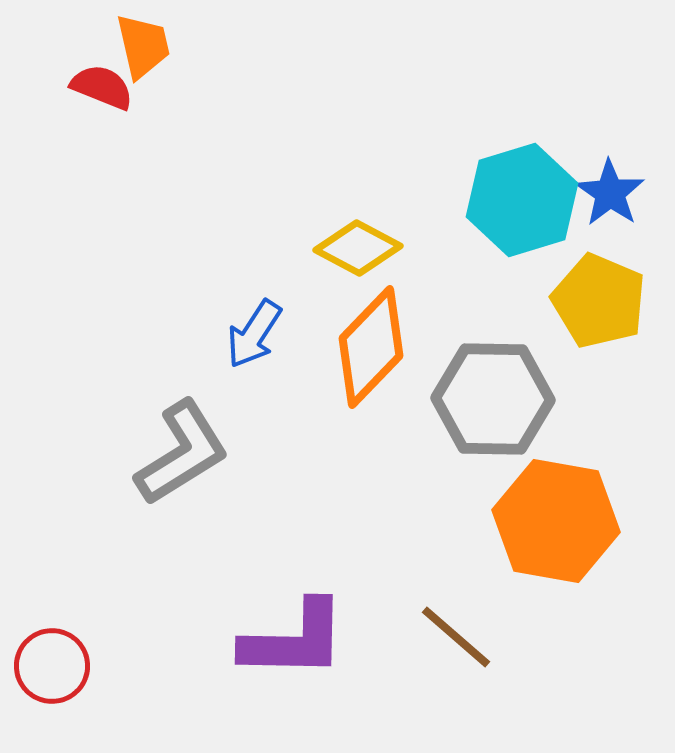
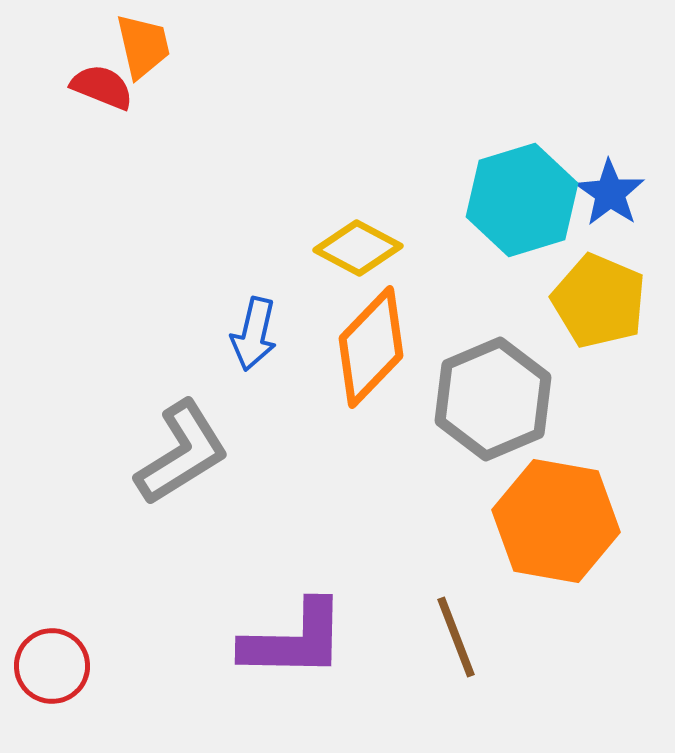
blue arrow: rotated 20 degrees counterclockwise
gray hexagon: rotated 24 degrees counterclockwise
brown line: rotated 28 degrees clockwise
